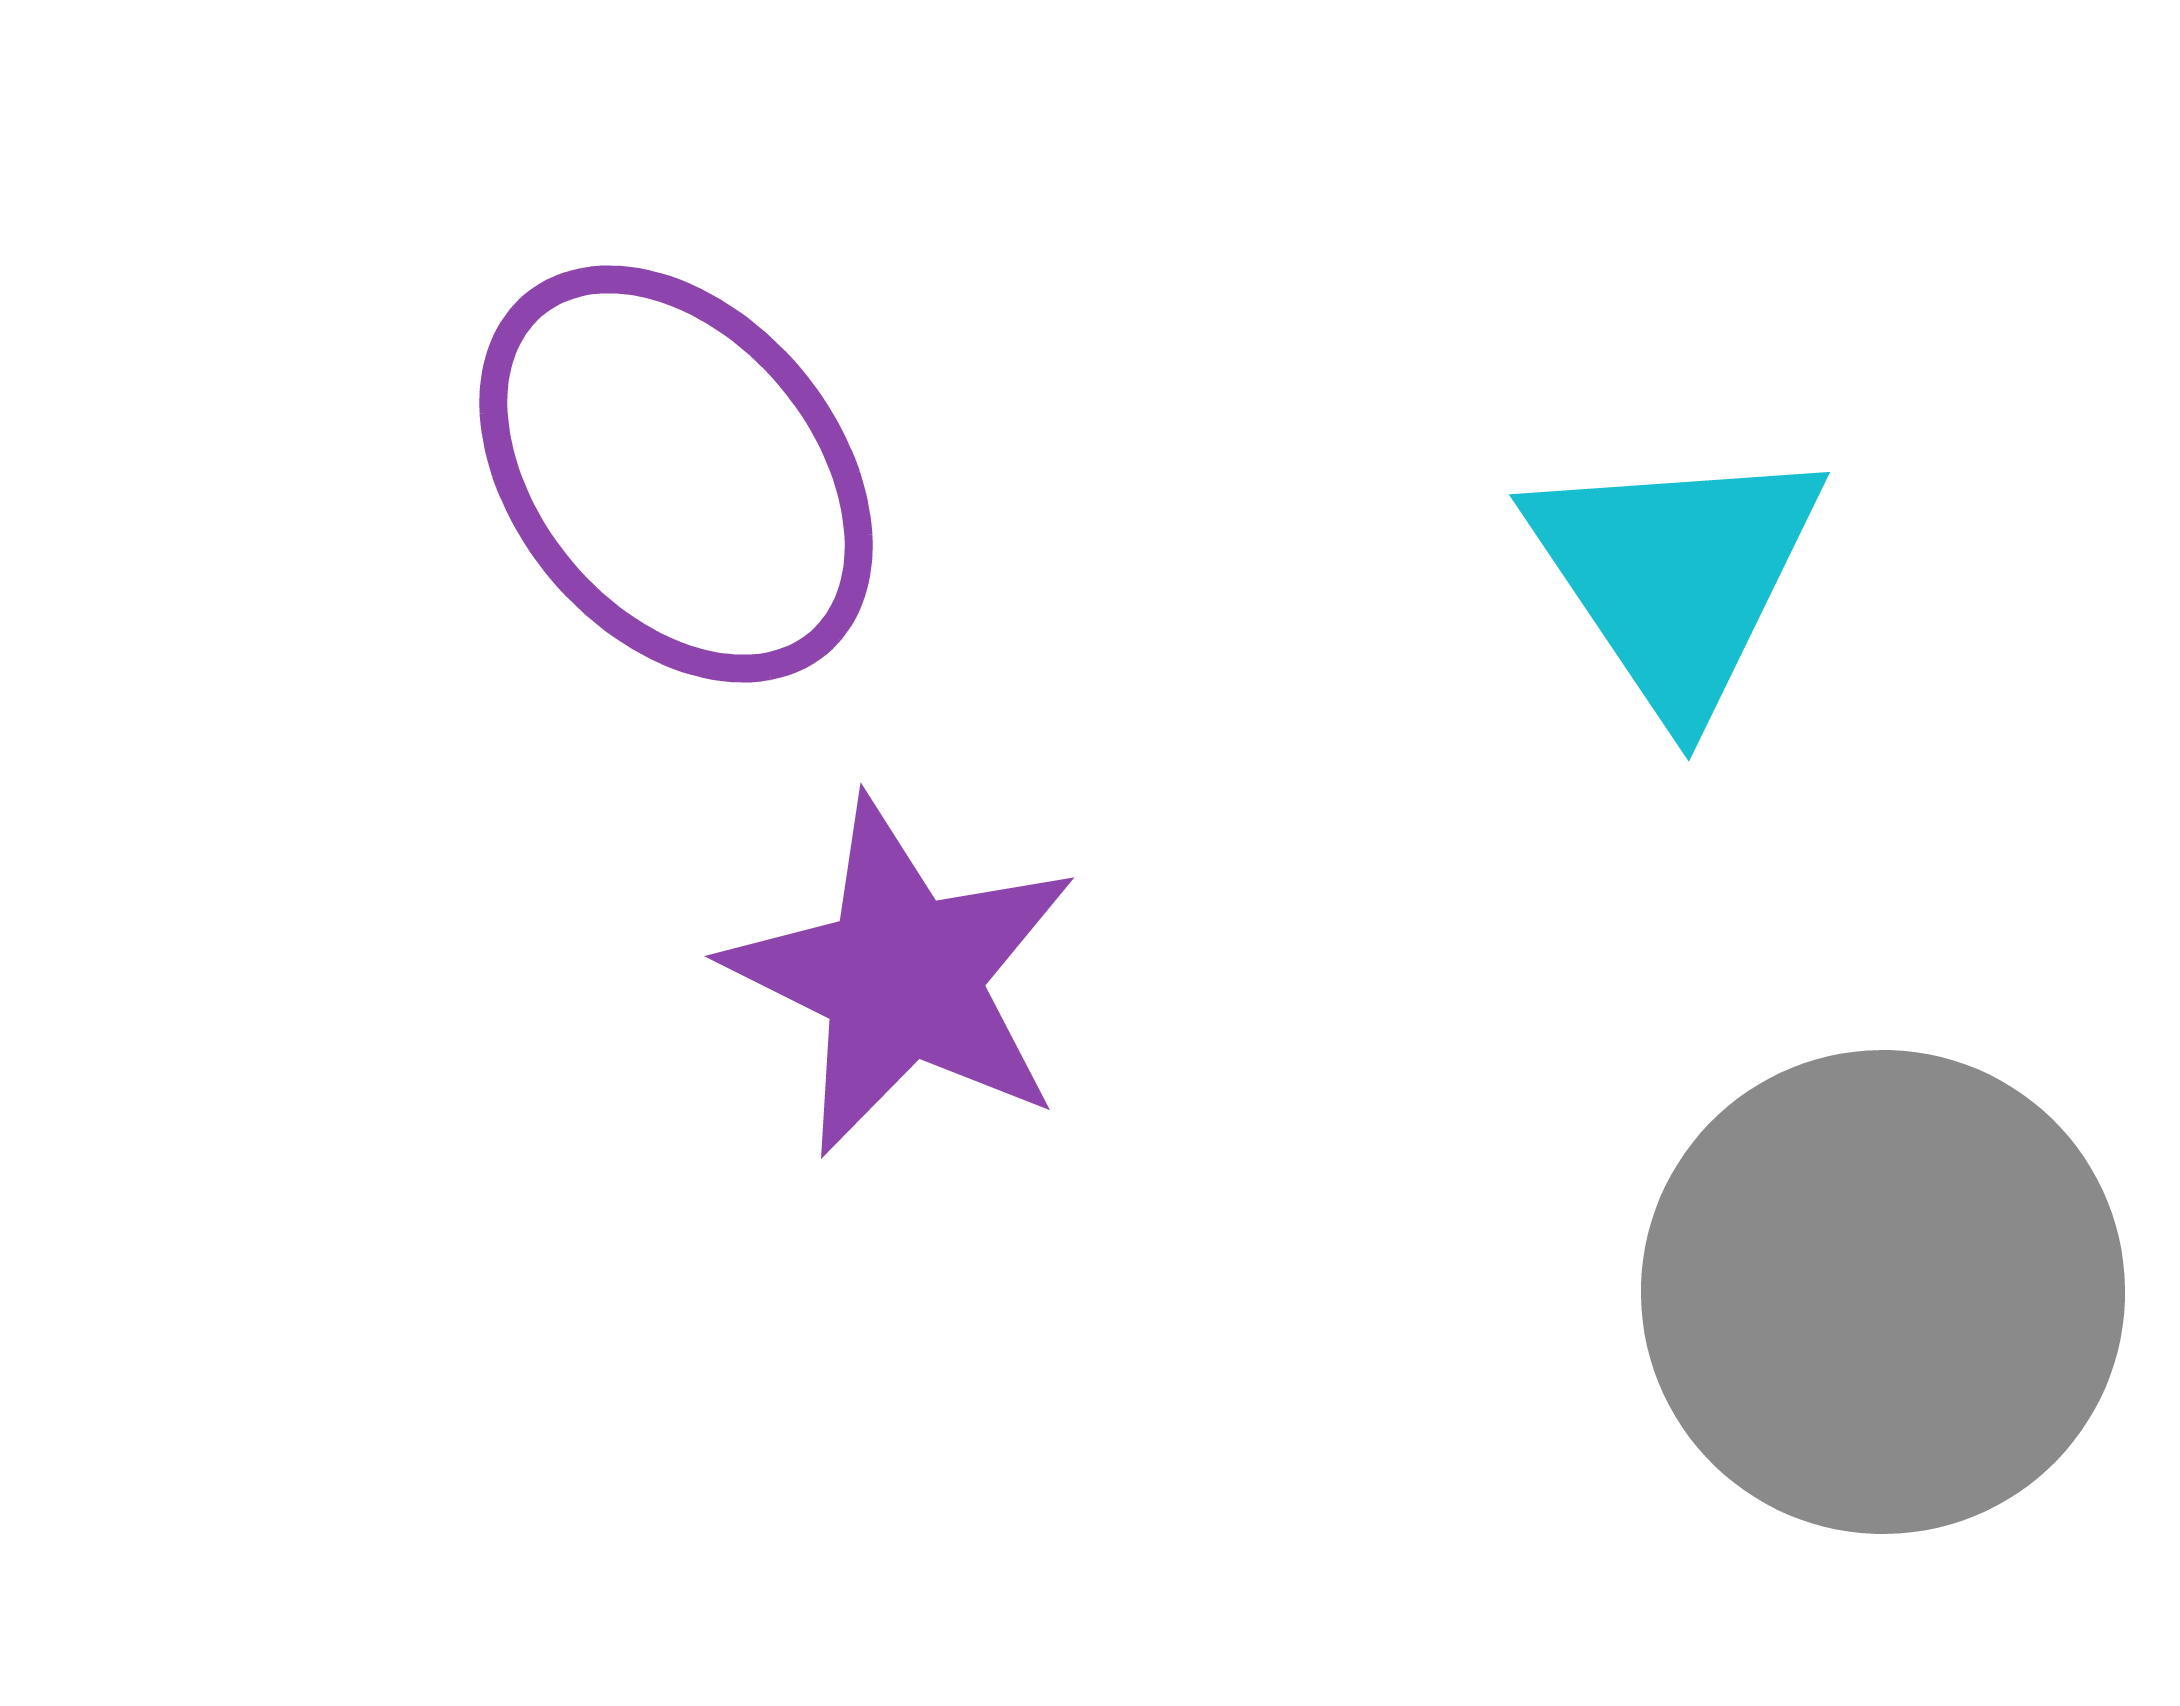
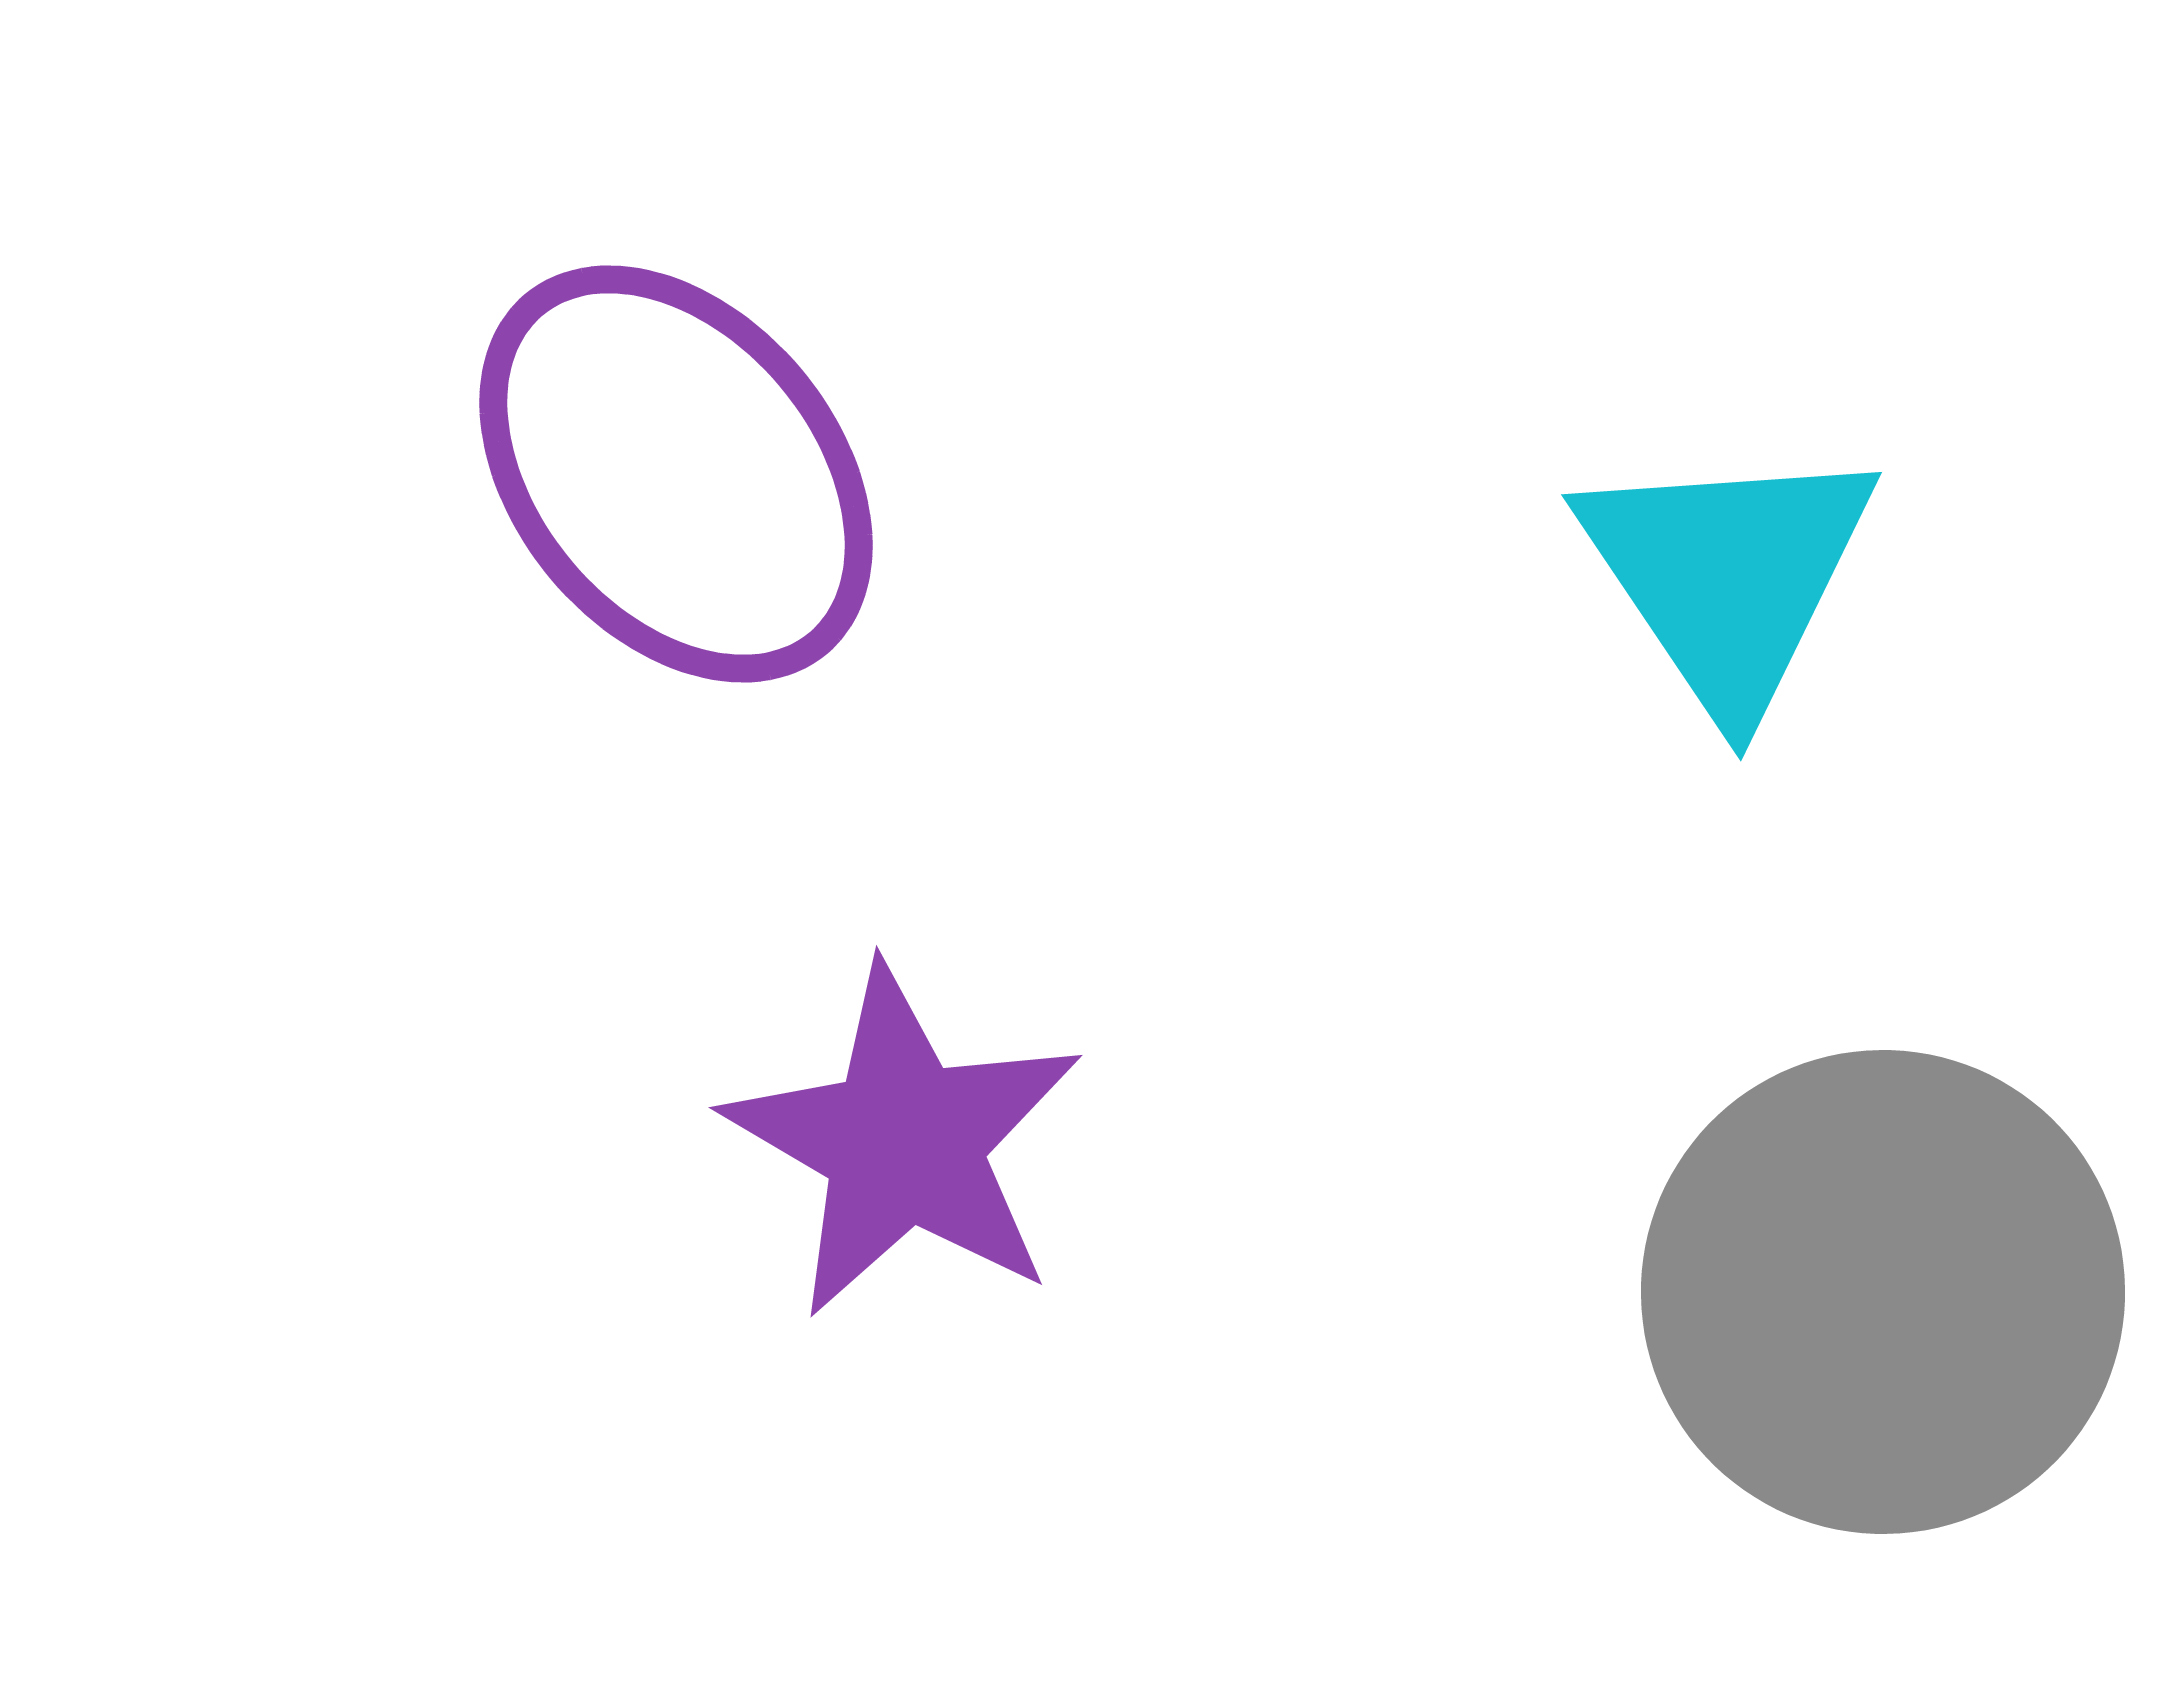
cyan triangle: moved 52 px right
purple star: moved 2 px right, 165 px down; rotated 4 degrees clockwise
